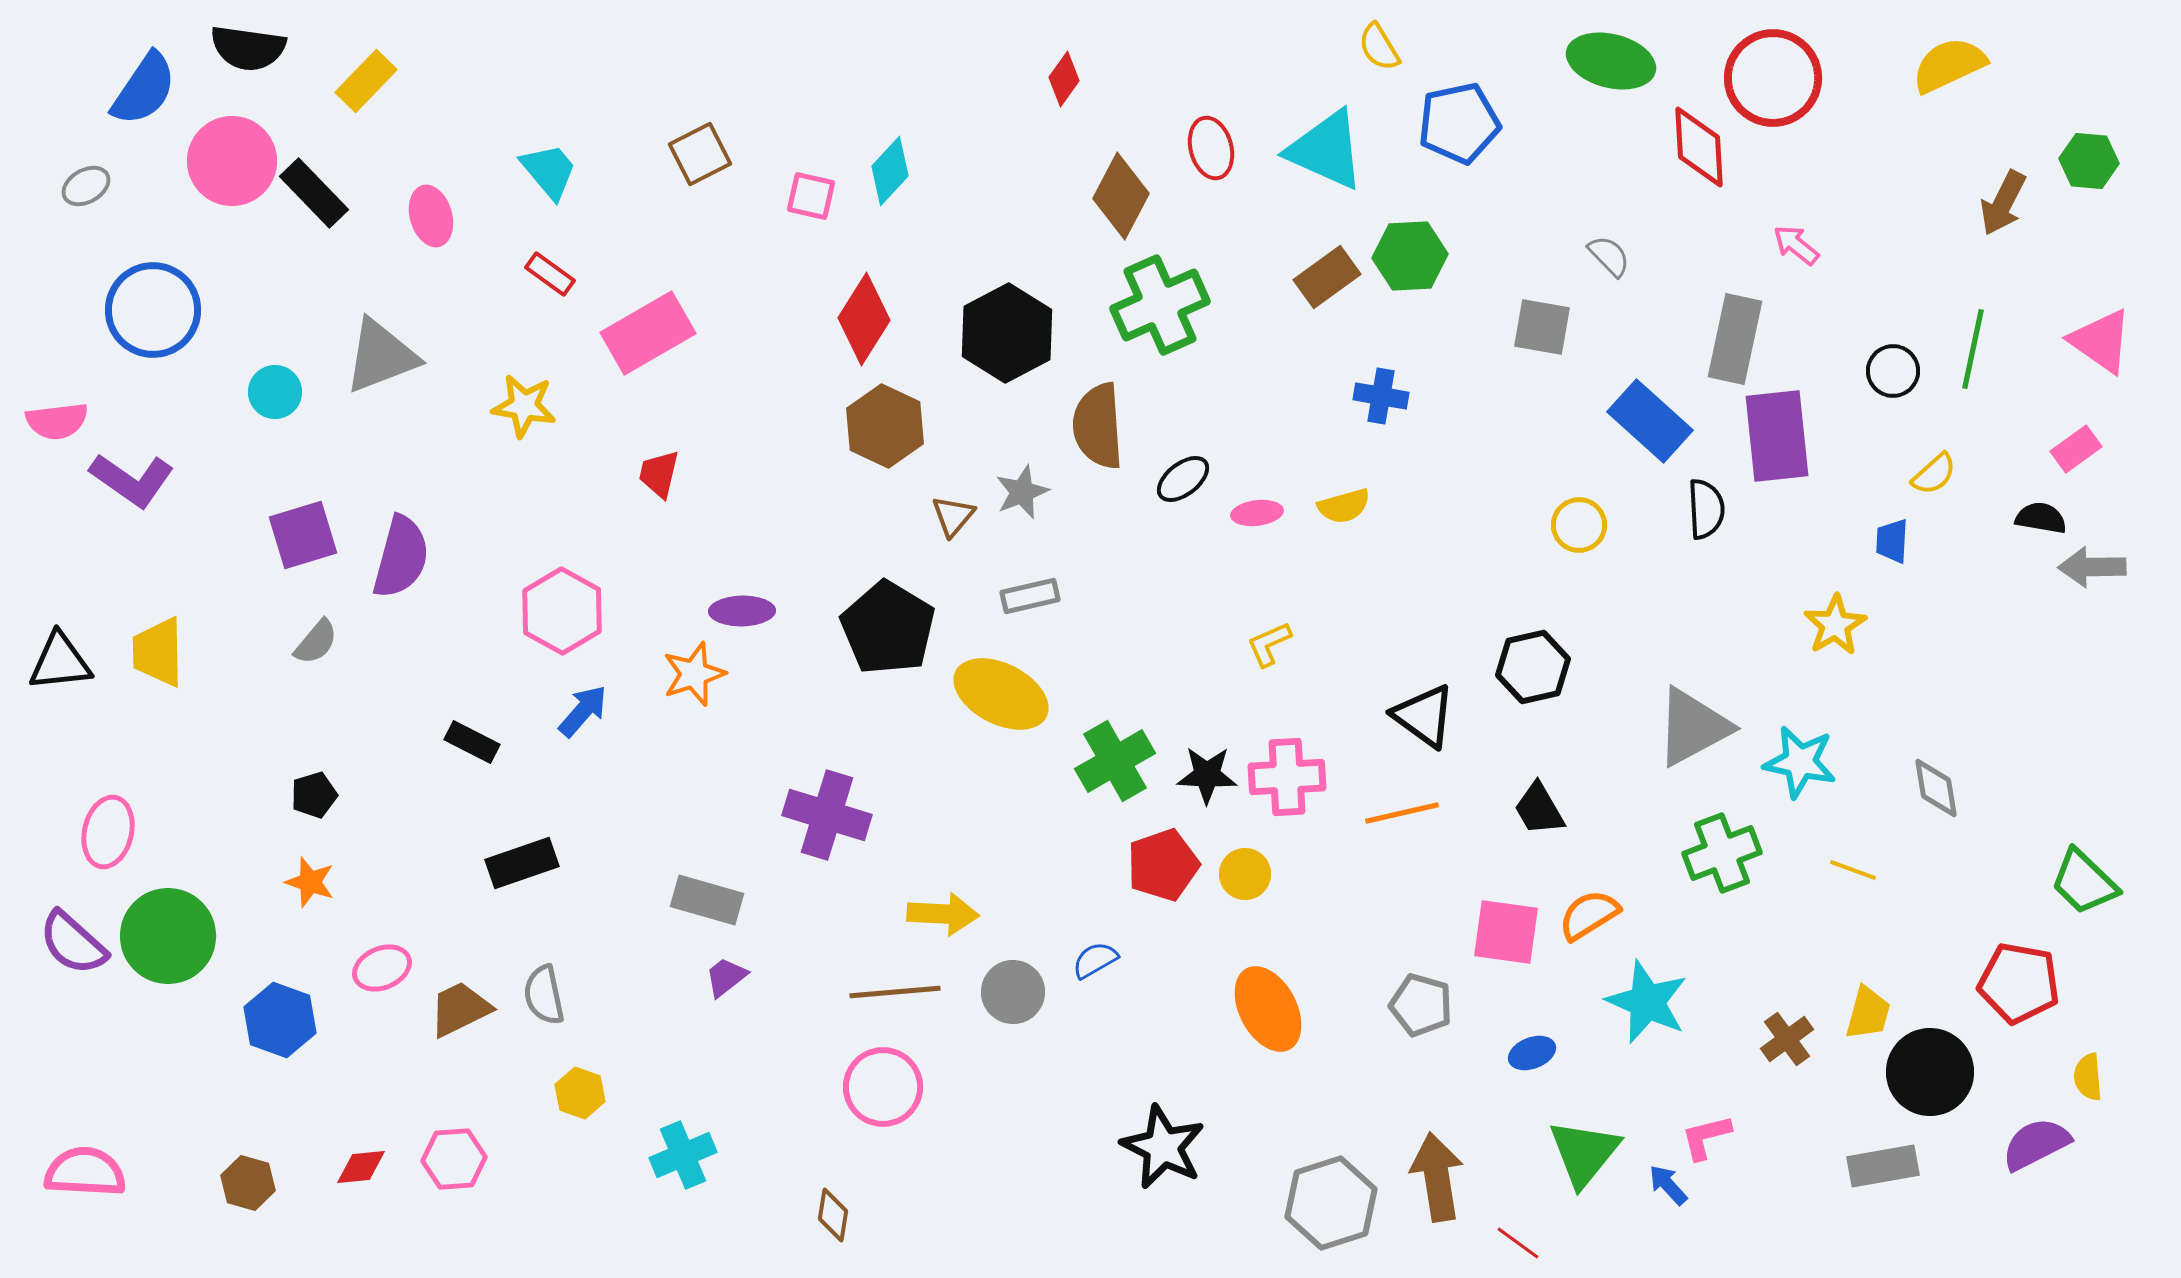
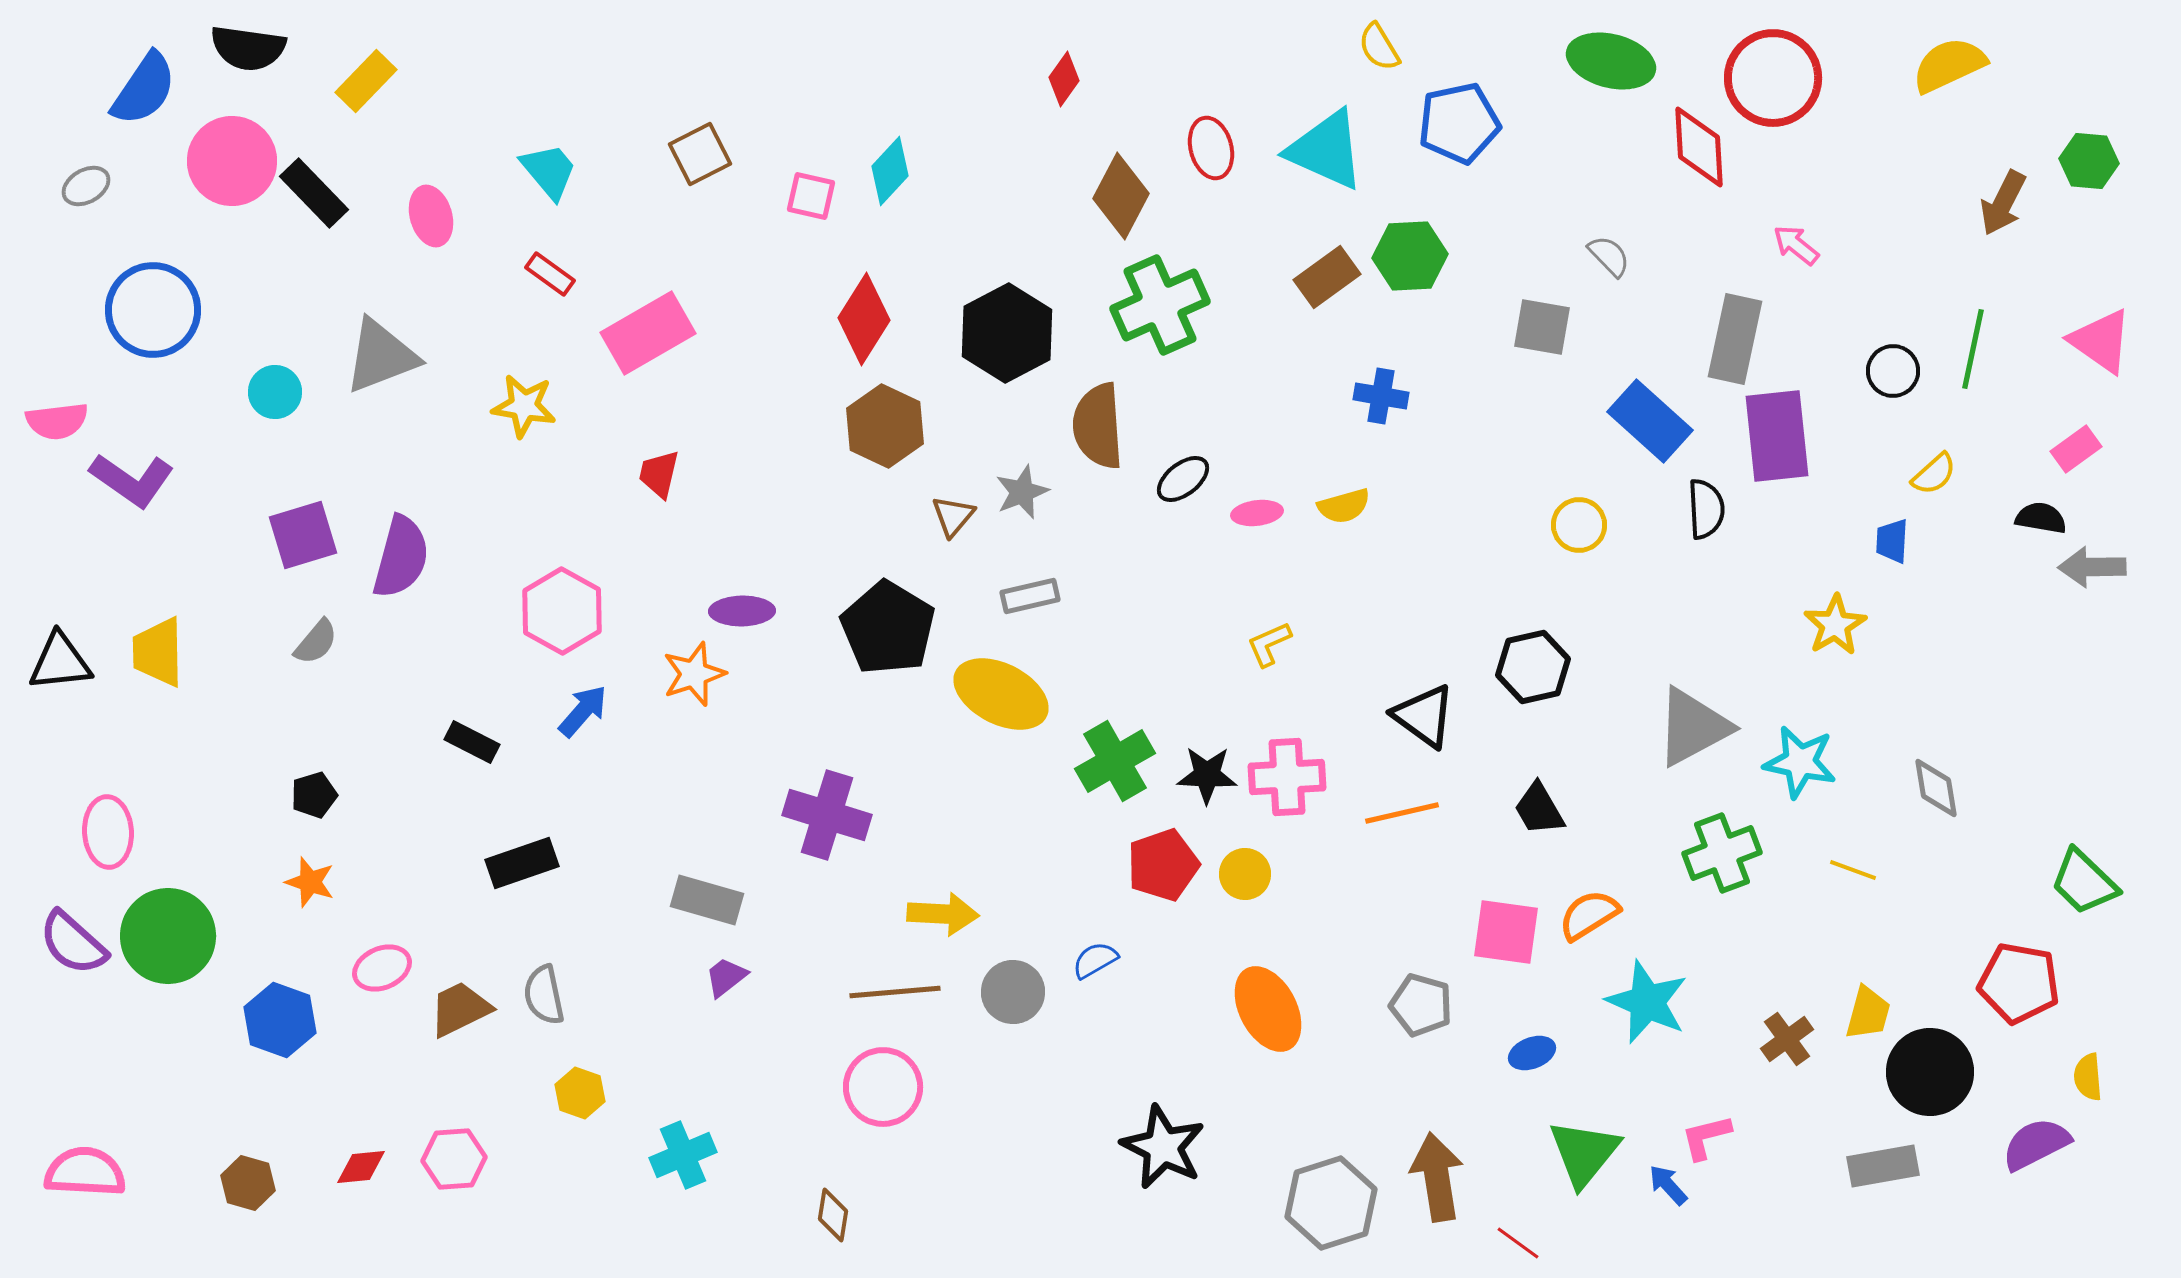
pink ellipse at (108, 832): rotated 16 degrees counterclockwise
